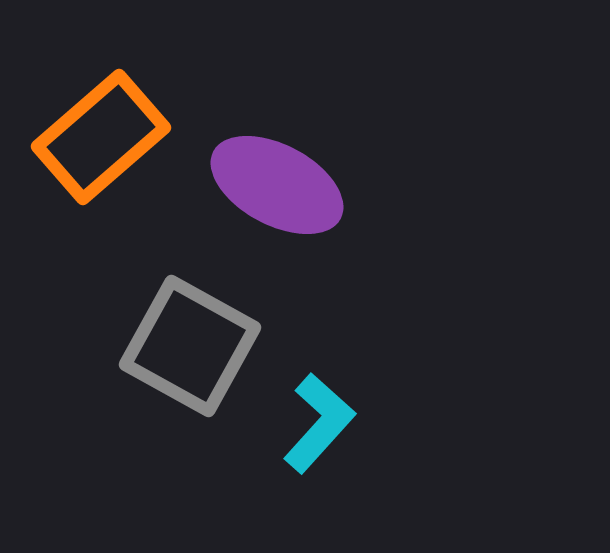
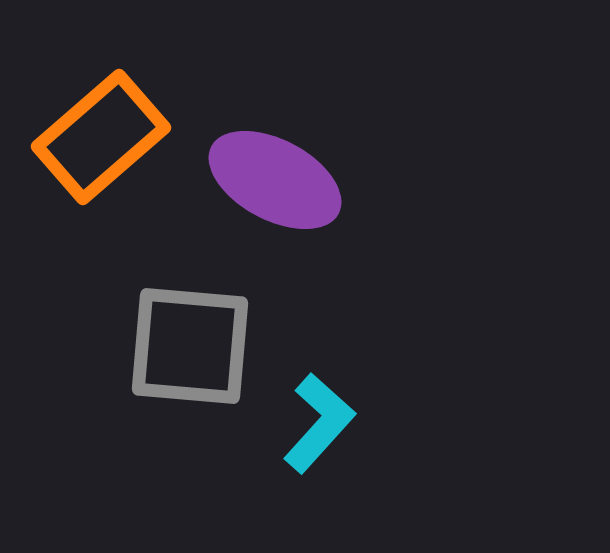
purple ellipse: moved 2 px left, 5 px up
gray square: rotated 24 degrees counterclockwise
